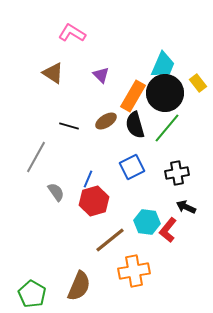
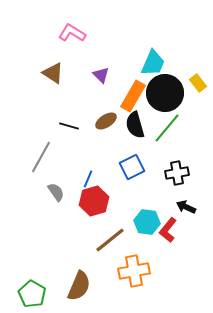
cyan trapezoid: moved 10 px left, 2 px up
gray line: moved 5 px right
